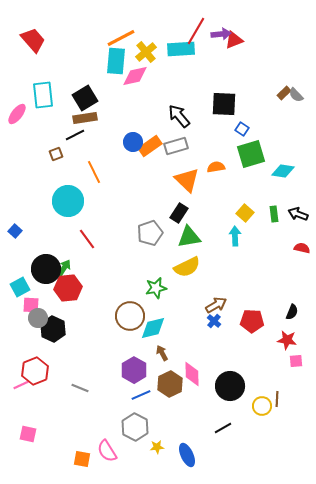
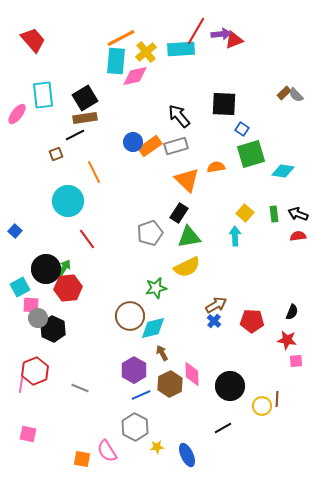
red semicircle at (302, 248): moved 4 px left, 12 px up; rotated 21 degrees counterclockwise
pink line at (21, 385): rotated 56 degrees counterclockwise
